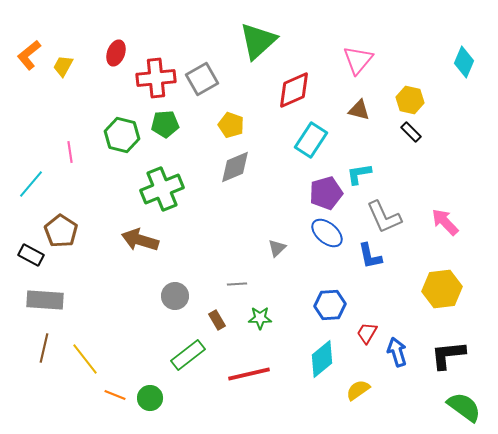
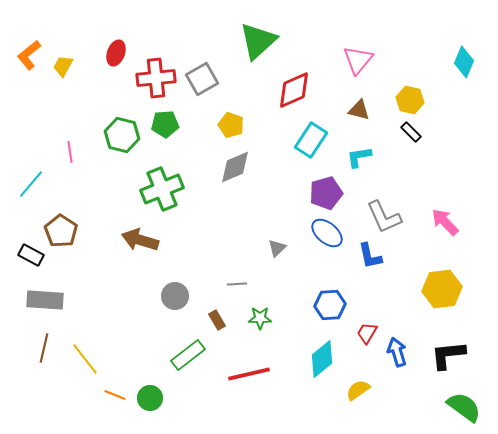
cyan L-shape at (359, 174): moved 17 px up
